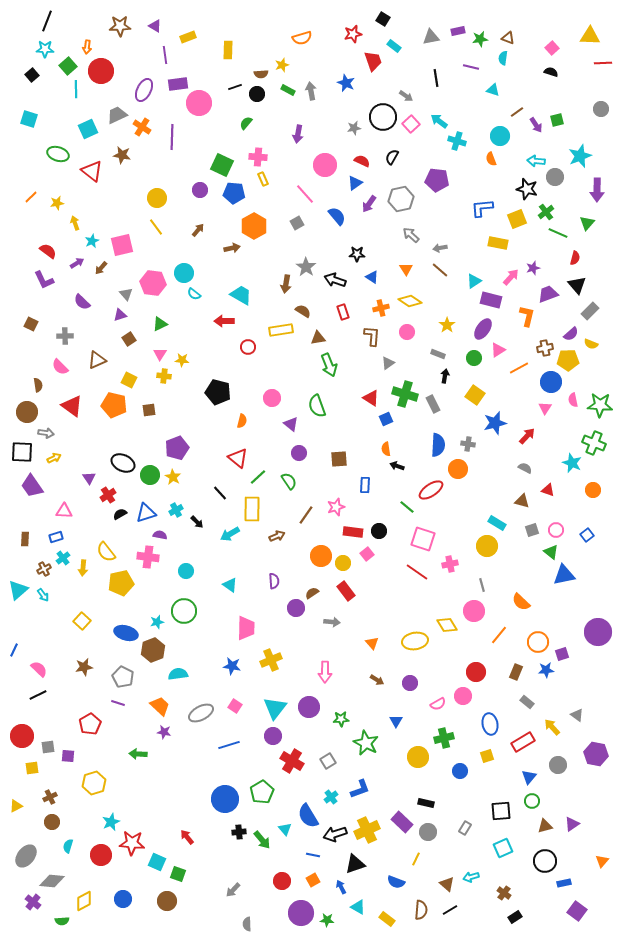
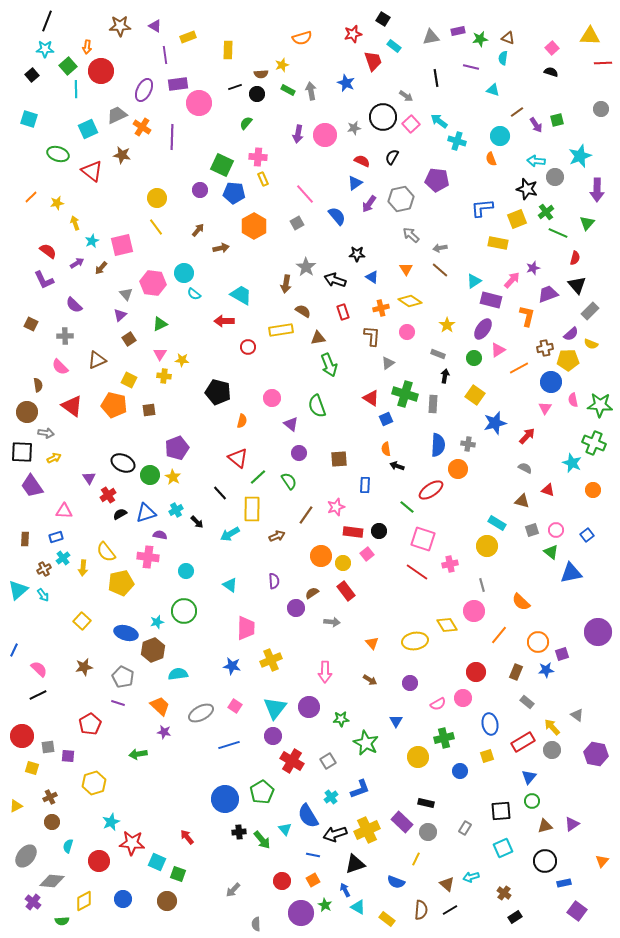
pink circle at (325, 165): moved 30 px up
brown arrow at (232, 248): moved 11 px left
pink arrow at (511, 277): moved 1 px right, 3 px down
purple semicircle at (82, 302): moved 8 px left, 3 px down
purple triangle at (120, 315): rotated 24 degrees counterclockwise
gray rectangle at (433, 404): rotated 30 degrees clockwise
blue triangle at (564, 575): moved 7 px right, 2 px up
brown arrow at (377, 680): moved 7 px left
pink circle at (463, 696): moved 2 px down
green arrow at (138, 754): rotated 12 degrees counterclockwise
gray circle at (558, 765): moved 6 px left, 15 px up
yellow square at (32, 768): rotated 24 degrees clockwise
red circle at (101, 855): moved 2 px left, 6 px down
blue arrow at (341, 887): moved 4 px right, 3 px down
green star at (327, 920): moved 2 px left, 15 px up; rotated 24 degrees clockwise
gray semicircle at (247, 924): moved 9 px right
